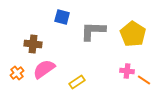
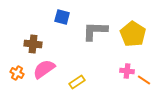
gray L-shape: moved 2 px right
orange cross: rotated 24 degrees counterclockwise
